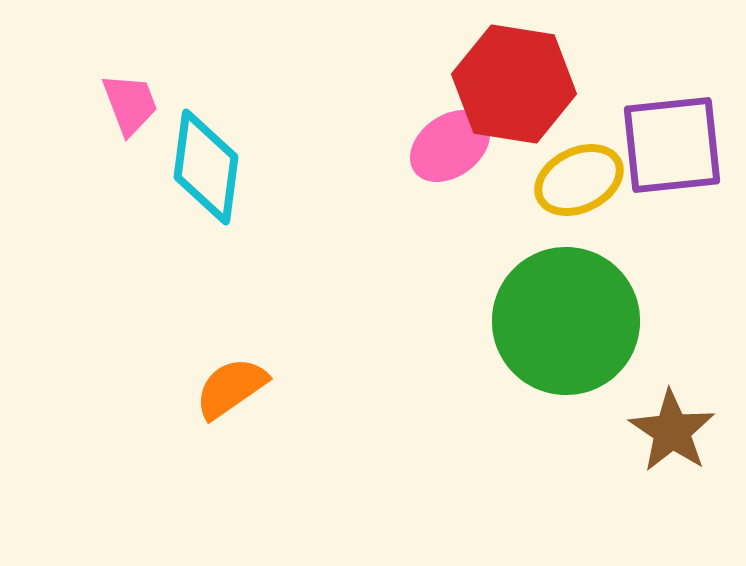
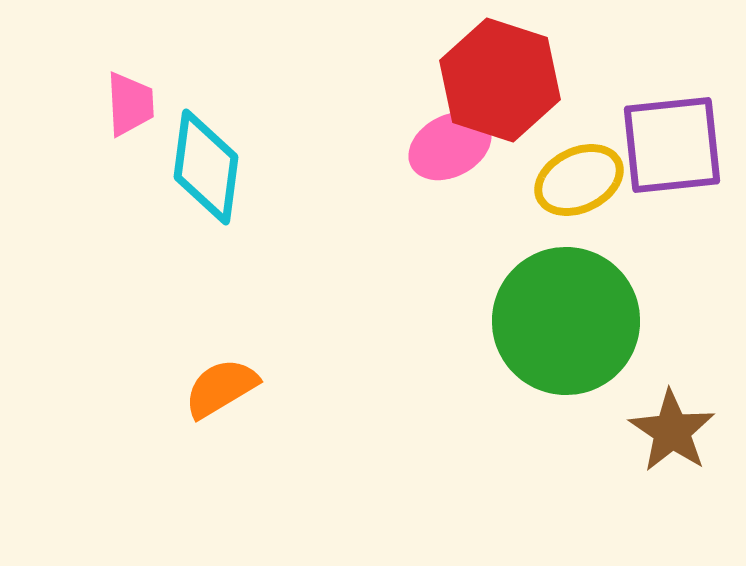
red hexagon: moved 14 px left, 4 px up; rotated 9 degrees clockwise
pink trapezoid: rotated 18 degrees clockwise
pink ellipse: rotated 8 degrees clockwise
orange semicircle: moved 10 px left; rotated 4 degrees clockwise
